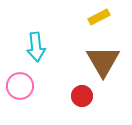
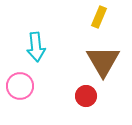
yellow rectangle: rotated 40 degrees counterclockwise
red circle: moved 4 px right
